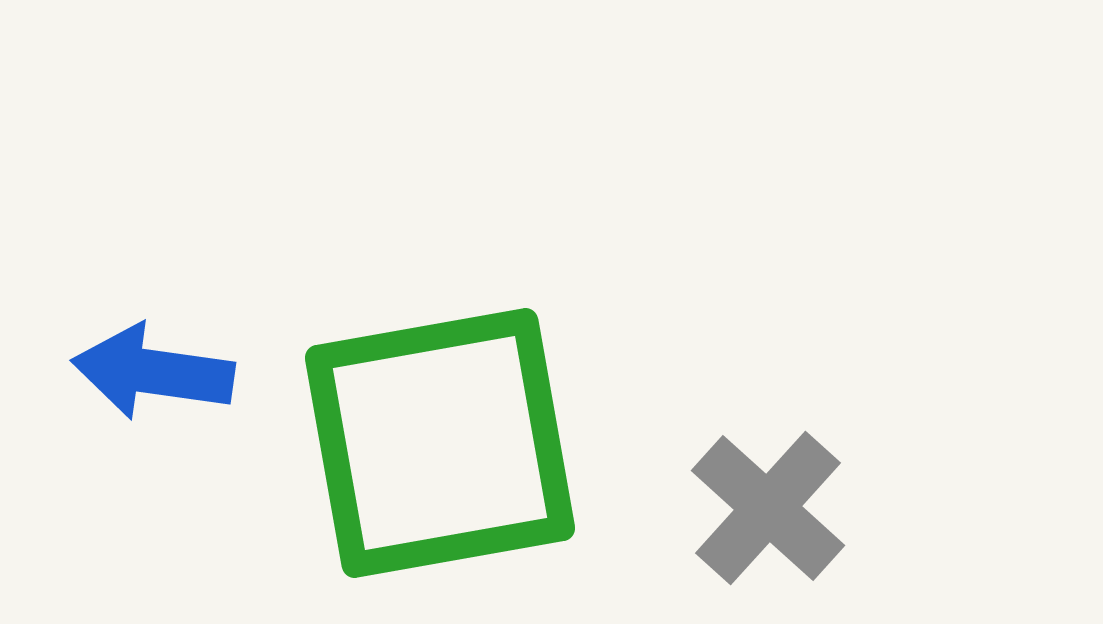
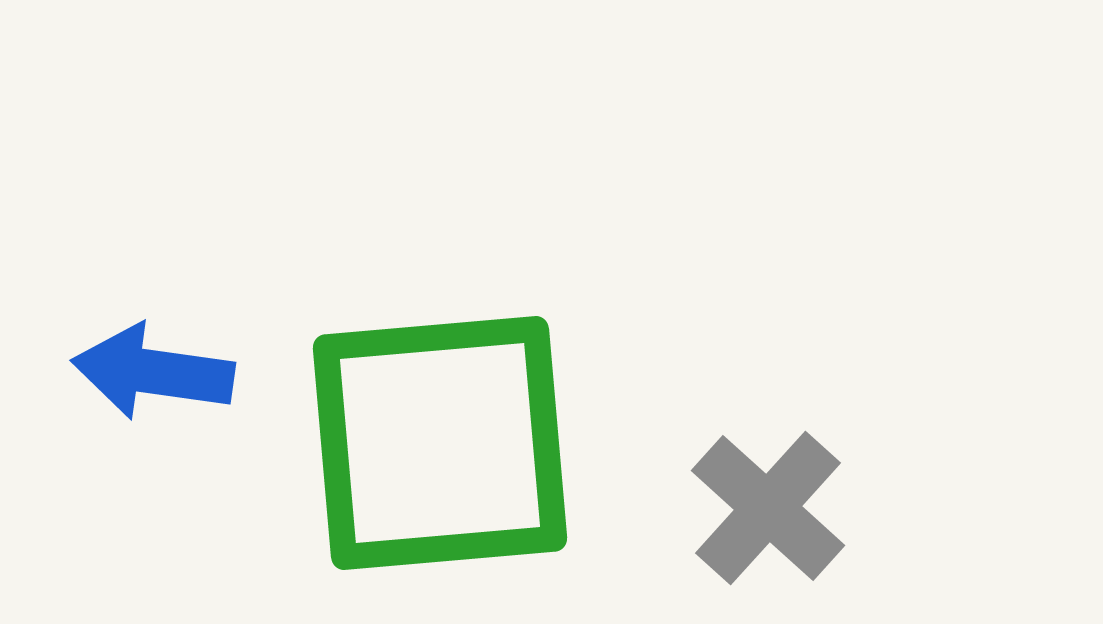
green square: rotated 5 degrees clockwise
